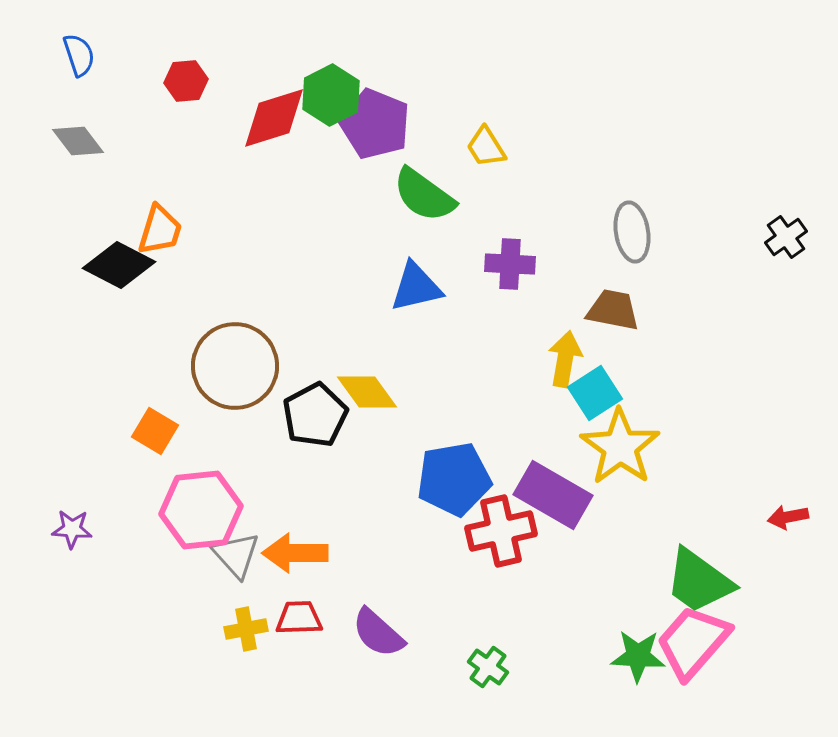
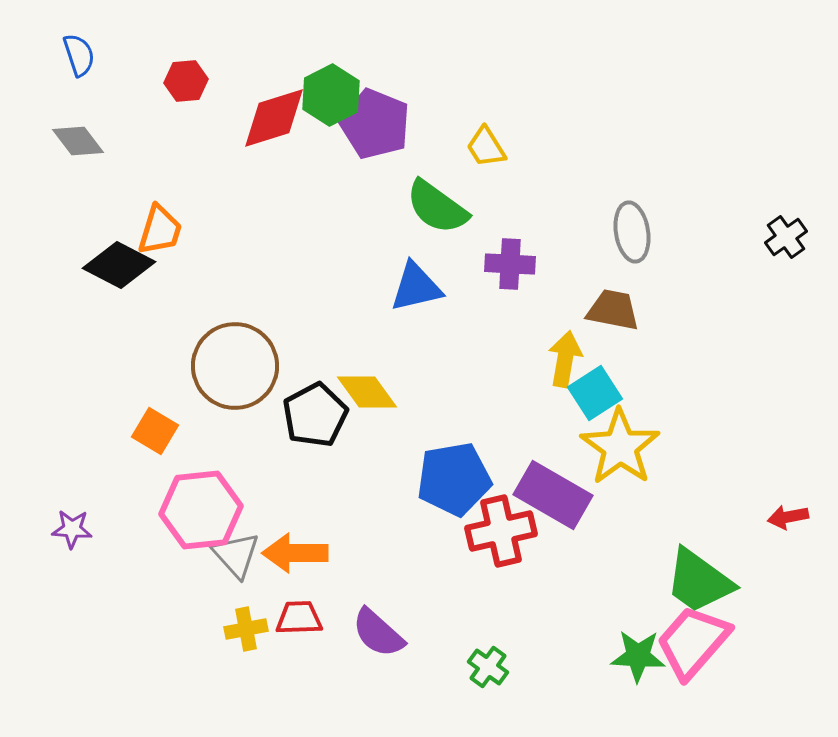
green semicircle: moved 13 px right, 12 px down
